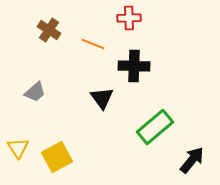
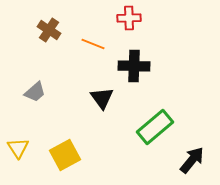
yellow square: moved 8 px right, 2 px up
